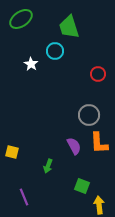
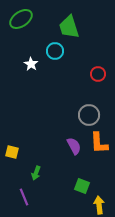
green arrow: moved 12 px left, 7 px down
